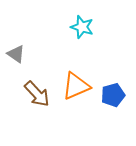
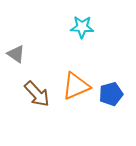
cyan star: rotated 15 degrees counterclockwise
blue pentagon: moved 2 px left, 1 px up
